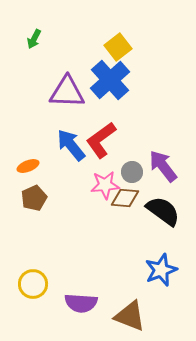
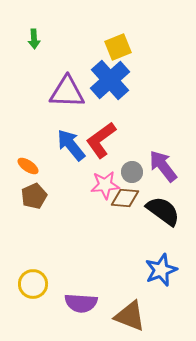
green arrow: rotated 30 degrees counterclockwise
yellow square: rotated 16 degrees clockwise
orange ellipse: rotated 55 degrees clockwise
brown pentagon: moved 2 px up
